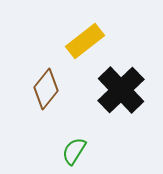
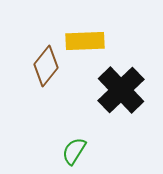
yellow rectangle: rotated 36 degrees clockwise
brown diamond: moved 23 px up
